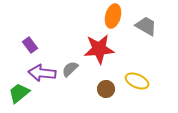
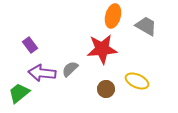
red star: moved 3 px right
